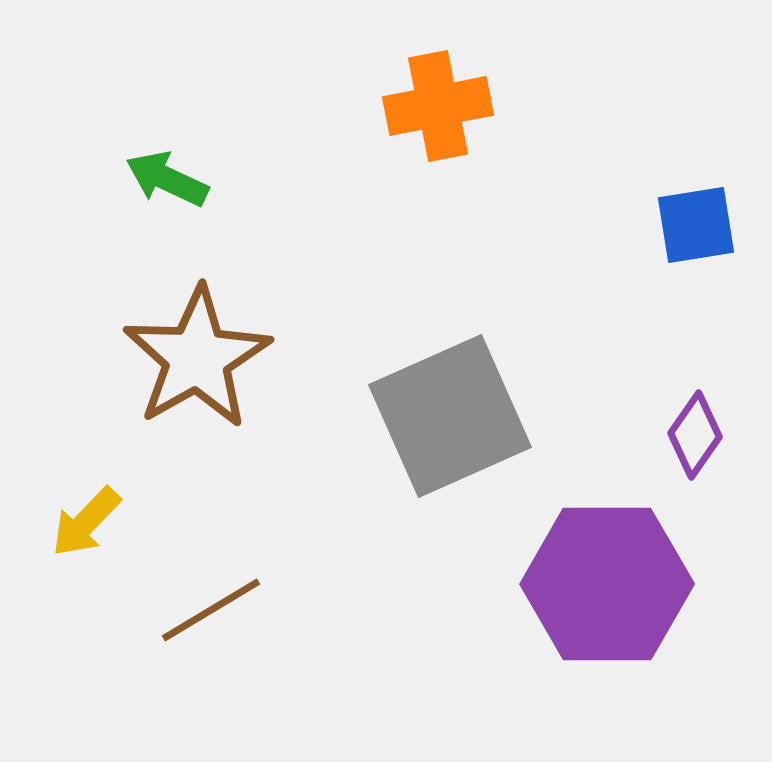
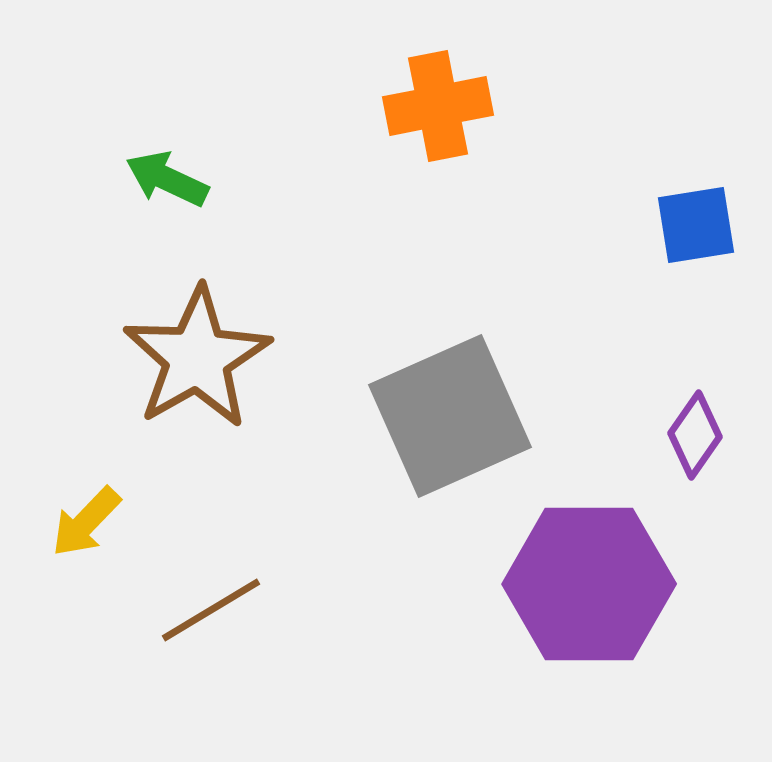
purple hexagon: moved 18 px left
